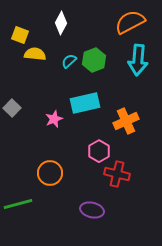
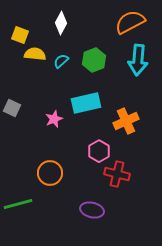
cyan semicircle: moved 8 px left
cyan rectangle: moved 1 px right
gray square: rotated 18 degrees counterclockwise
